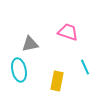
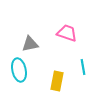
pink trapezoid: moved 1 px left, 1 px down
cyan line: moved 2 px left; rotated 14 degrees clockwise
